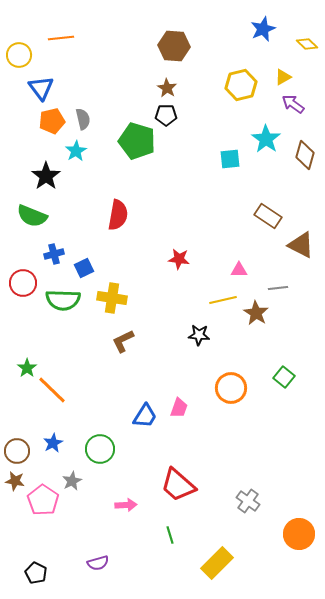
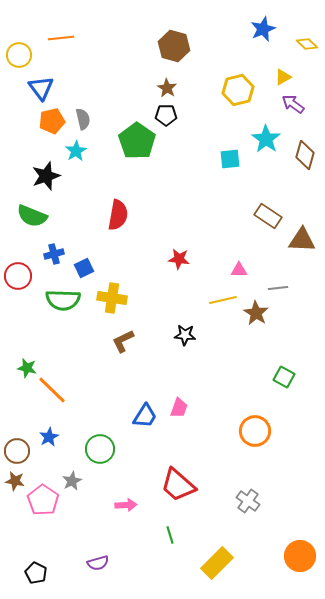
brown hexagon at (174, 46): rotated 12 degrees clockwise
yellow hexagon at (241, 85): moved 3 px left, 5 px down
green pentagon at (137, 141): rotated 18 degrees clockwise
black star at (46, 176): rotated 16 degrees clockwise
brown triangle at (301, 245): moved 1 px right, 5 px up; rotated 24 degrees counterclockwise
red circle at (23, 283): moved 5 px left, 7 px up
black star at (199, 335): moved 14 px left
green star at (27, 368): rotated 24 degrees counterclockwise
green square at (284, 377): rotated 10 degrees counterclockwise
orange circle at (231, 388): moved 24 px right, 43 px down
blue star at (53, 443): moved 4 px left, 6 px up
orange circle at (299, 534): moved 1 px right, 22 px down
